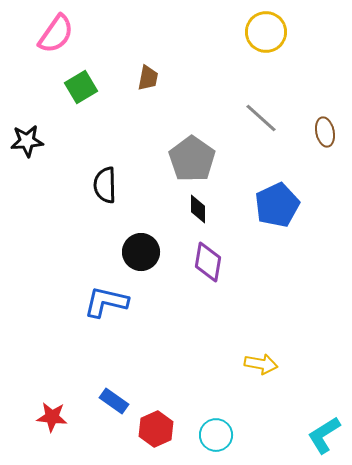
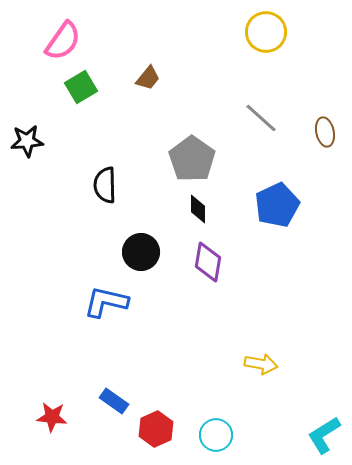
pink semicircle: moved 7 px right, 7 px down
brown trapezoid: rotated 28 degrees clockwise
